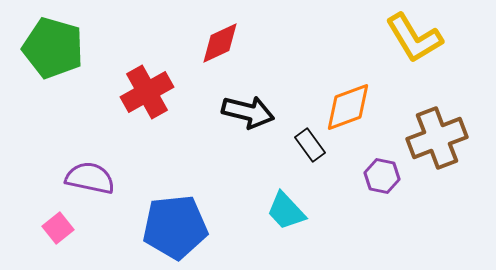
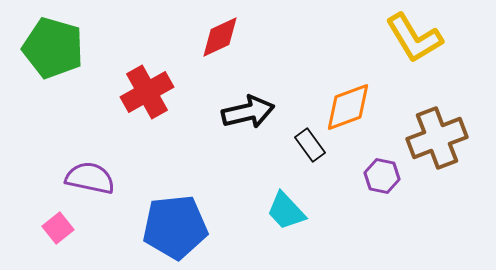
red diamond: moved 6 px up
black arrow: rotated 27 degrees counterclockwise
